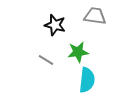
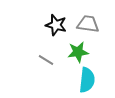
gray trapezoid: moved 7 px left, 8 px down
black star: moved 1 px right
